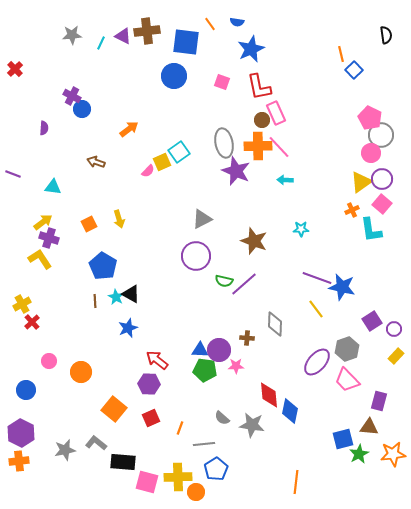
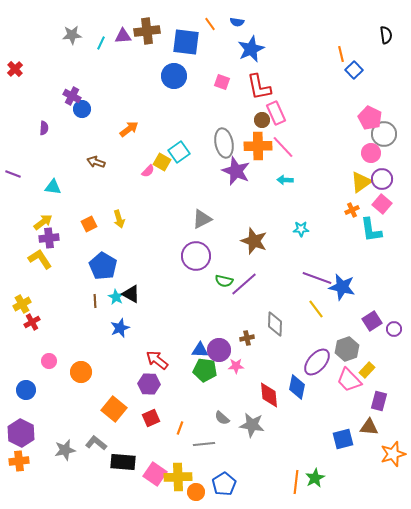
purple triangle at (123, 36): rotated 30 degrees counterclockwise
gray circle at (381, 135): moved 3 px right, 1 px up
pink line at (279, 147): moved 4 px right
yellow square at (162, 162): rotated 36 degrees counterclockwise
purple cross at (49, 238): rotated 24 degrees counterclockwise
red cross at (32, 322): rotated 14 degrees clockwise
blue star at (128, 328): moved 8 px left
brown cross at (247, 338): rotated 16 degrees counterclockwise
yellow rectangle at (396, 356): moved 29 px left, 14 px down
pink trapezoid at (347, 380): moved 2 px right
blue diamond at (290, 411): moved 7 px right, 24 px up
green star at (359, 454): moved 44 px left, 24 px down
orange star at (393, 454): rotated 10 degrees counterclockwise
blue pentagon at (216, 469): moved 8 px right, 15 px down
pink square at (147, 482): moved 8 px right, 8 px up; rotated 20 degrees clockwise
